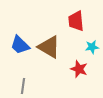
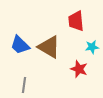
gray line: moved 1 px right, 1 px up
